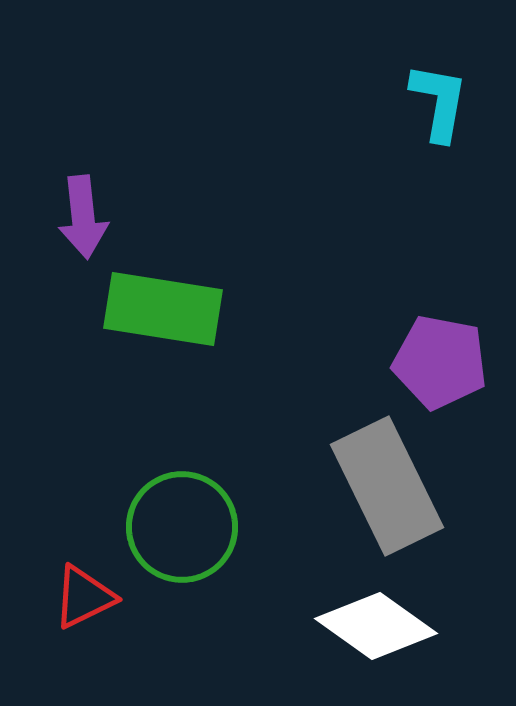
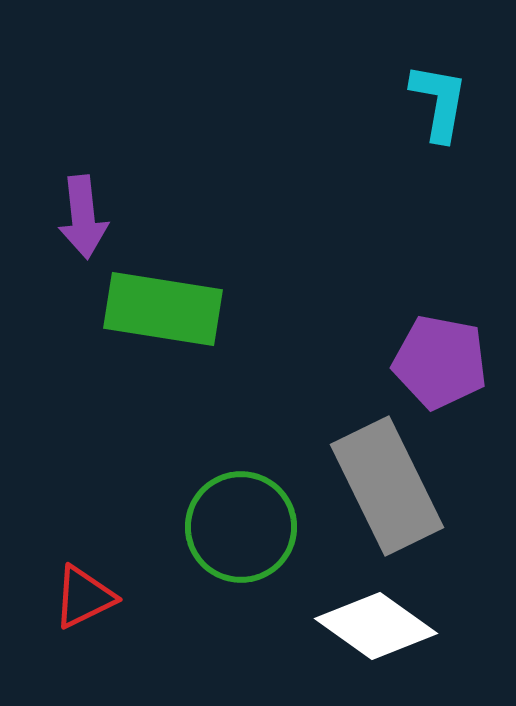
green circle: moved 59 px right
